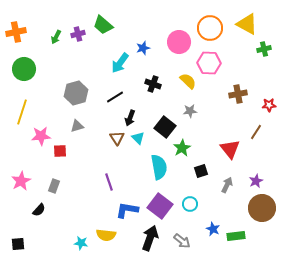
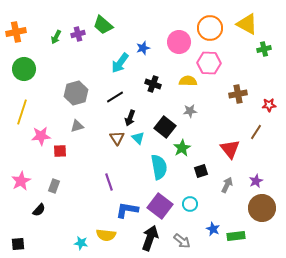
yellow semicircle at (188, 81): rotated 42 degrees counterclockwise
